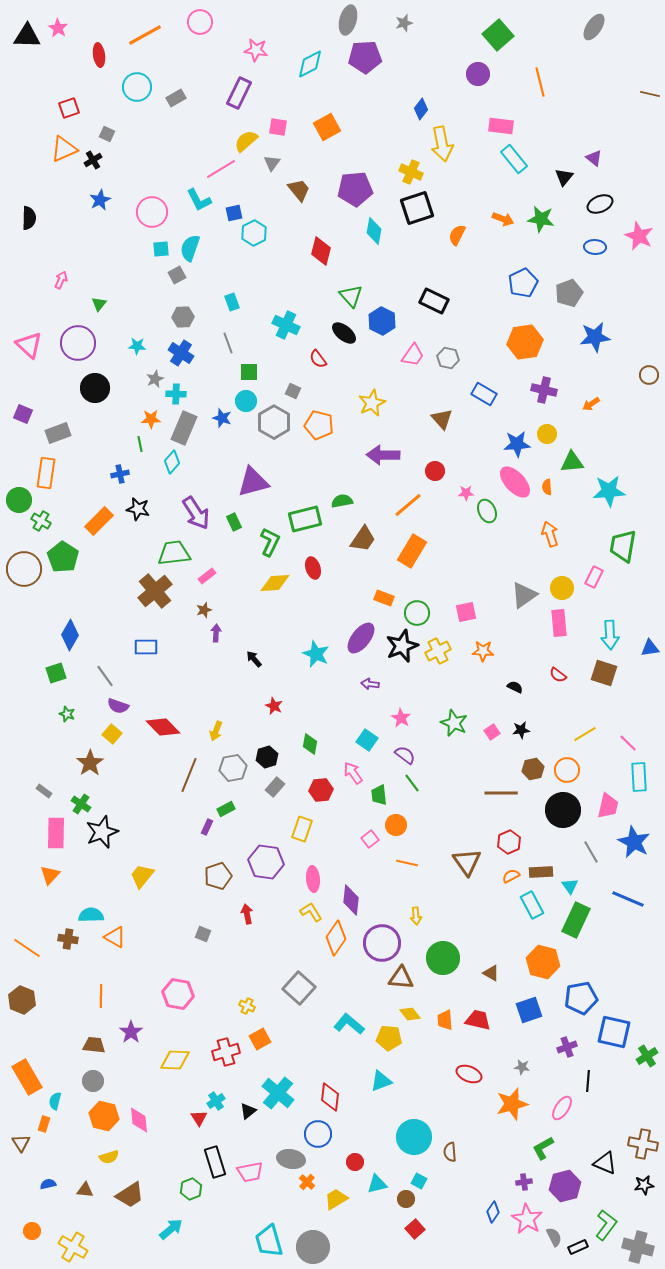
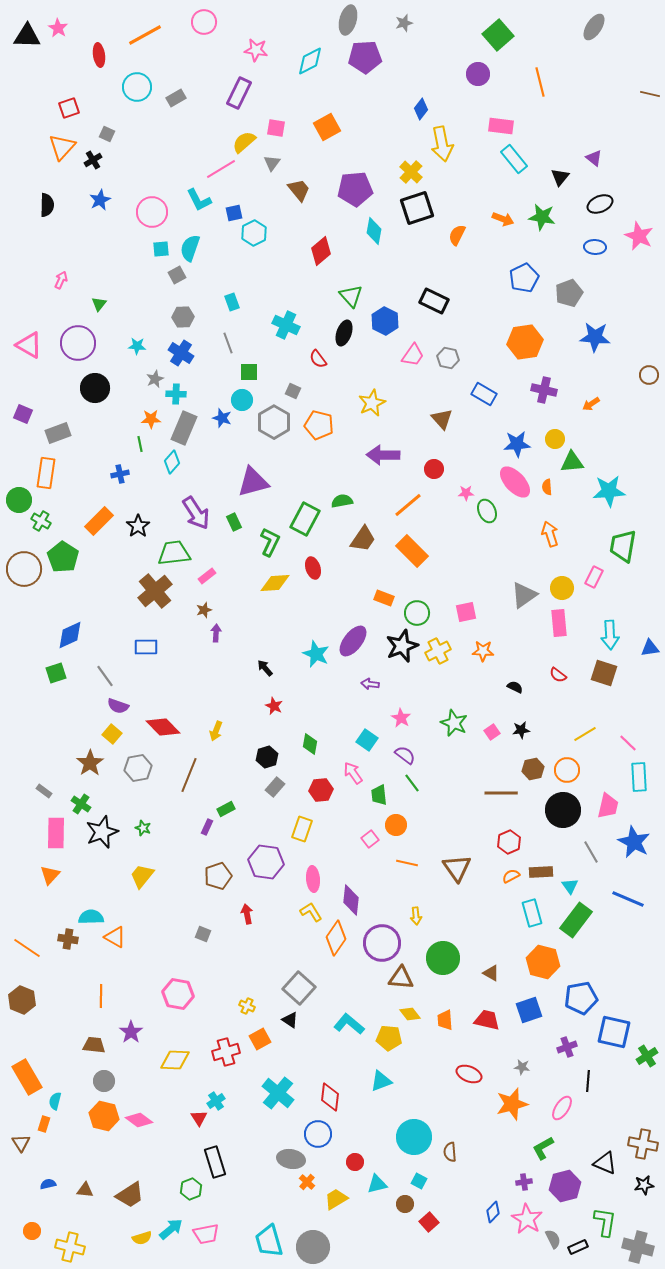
pink circle at (200, 22): moved 4 px right
cyan diamond at (310, 64): moved 3 px up
pink square at (278, 127): moved 2 px left, 1 px down
yellow semicircle at (246, 141): moved 2 px left, 1 px down
orange triangle at (64, 149): moved 2 px left, 2 px up; rotated 24 degrees counterclockwise
yellow cross at (411, 172): rotated 20 degrees clockwise
black triangle at (564, 177): moved 4 px left
black semicircle at (29, 218): moved 18 px right, 13 px up
green star at (541, 219): moved 1 px right, 2 px up
red diamond at (321, 251): rotated 36 degrees clockwise
blue pentagon at (523, 283): moved 1 px right, 5 px up
blue hexagon at (382, 321): moved 3 px right
black ellipse at (344, 333): rotated 70 degrees clockwise
blue star at (595, 337): rotated 12 degrees clockwise
pink triangle at (29, 345): rotated 12 degrees counterclockwise
cyan circle at (246, 401): moved 4 px left, 1 px up
yellow circle at (547, 434): moved 8 px right, 5 px down
red circle at (435, 471): moved 1 px left, 2 px up
black star at (138, 509): moved 17 px down; rotated 25 degrees clockwise
green rectangle at (305, 519): rotated 48 degrees counterclockwise
orange rectangle at (412, 551): rotated 76 degrees counterclockwise
blue diamond at (70, 635): rotated 36 degrees clockwise
purple ellipse at (361, 638): moved 8 px left, 3 px down
black arrow at (254, 659): moved 11 px right, 9 px down
green star at (67, 714): moved 76 px right, 114 px down
gray hexagon at (233, 768): moved 95 px left
brown triangle at (467, 862): moved 10 px left, 6 px down
cyan rectangle at (532, 905): moved 8 px down; rotated 12 degrees clockwise
cyan semicircle at (91, 915): moved 2 px down
green rectangle at (576, 920): rotated 12 degrees clockwise
red trapezoid at (478, 1020): moved 9 px right
gray circle at (93, 1081): moved 11 px right
black triangle at (248, 1111): moved 42 px right, 91 px up; rotated 48 degrees counterclockwise
pink diamond at (139, 1120): rotated 48 degrees counterclockwise
yellow semicircle at (109, 1157): moved 33 px right, 81 px down
pink trapezoid at (250, 1172): moved 44 px left, 62 px down
brown circle at (406, 1199): moved 1 px left, 5 px down
blue diamond at (493, 1212): rotated 10 degrees clockwise
green L-shape at (606, 1225): moved 1 px left, 3 px up; rotated 28 degrees counterclockwise
red square at (415, 1229): moved 14 px right, 7 px up
gray semicircle at (554, 1237): moved 1 px left, 2 px down
yellow cross at (73, 1247): moved 3 px left; rotated 16 degrees counterclockwise
